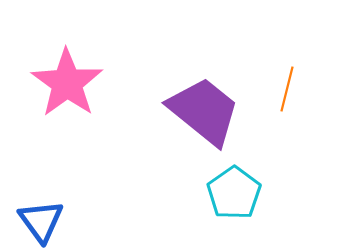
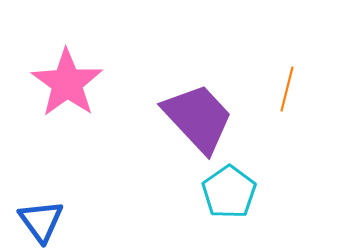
purple trapezoid: moved 6 px left, 7 px down; rotated 8 degrees clockwise
cyan pentagon: moved 5 px left, 1 px up
